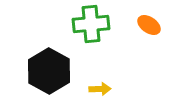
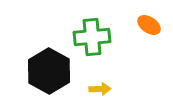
green cross: moved 1 px right, 13 px down
